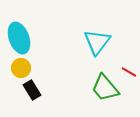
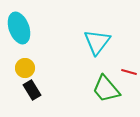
cyan ellipse: moved 10 px up
yellow circle: moved 4 px right
red line: rotated 14 degrees counterclockwise
green trapezoid: moved 1 px right, 1 px down
